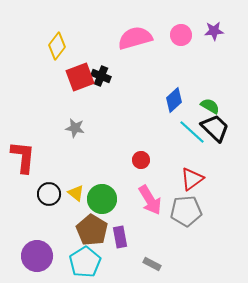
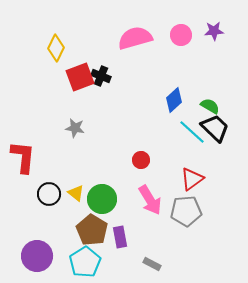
yellow diamond: moved 1 px left, 2 px down; rotated 12 degrees counterclockwise
